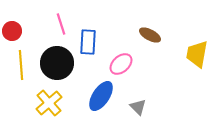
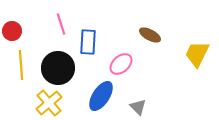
yellow trapezoid: rotated 16 degrees clockwise
black circle: moved 1 px right, 5 px down
